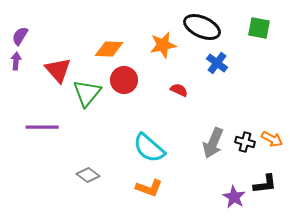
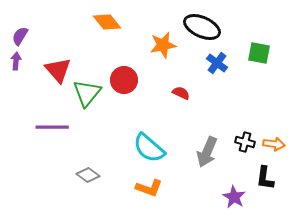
green square: moved 25 px down
orange diamond: moved 2 px left, 27 px up; rotated 48 degrees clockwise
red semicircle: moved 2 px right, 3 px down
purple line: moved 10 px right
orange arrow: moved 2 px right, 5 px down; rotated 20 degrees counterclockwise
gray arrow: moved 6 px left, 9 px down
black L-shape: moved 6 px up; rotated 105 degrees clockwise
